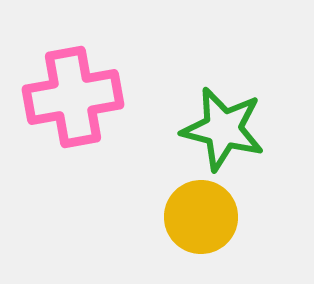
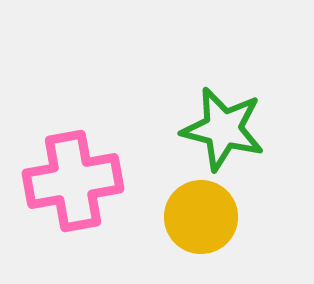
pink cross: moved 84 px down
